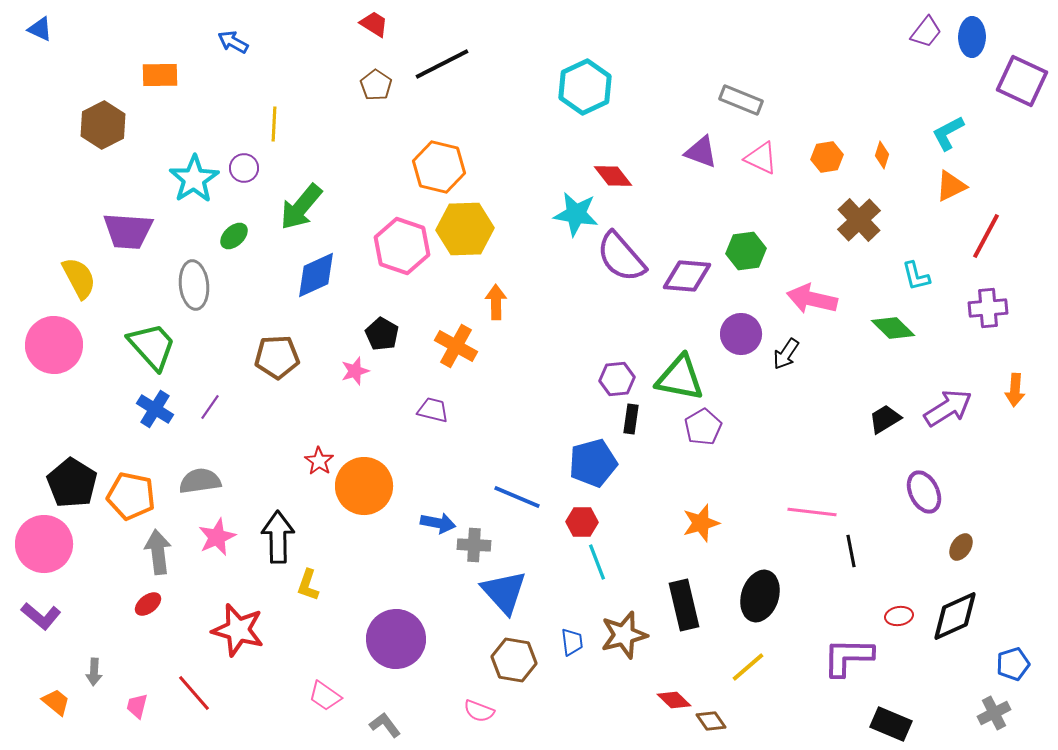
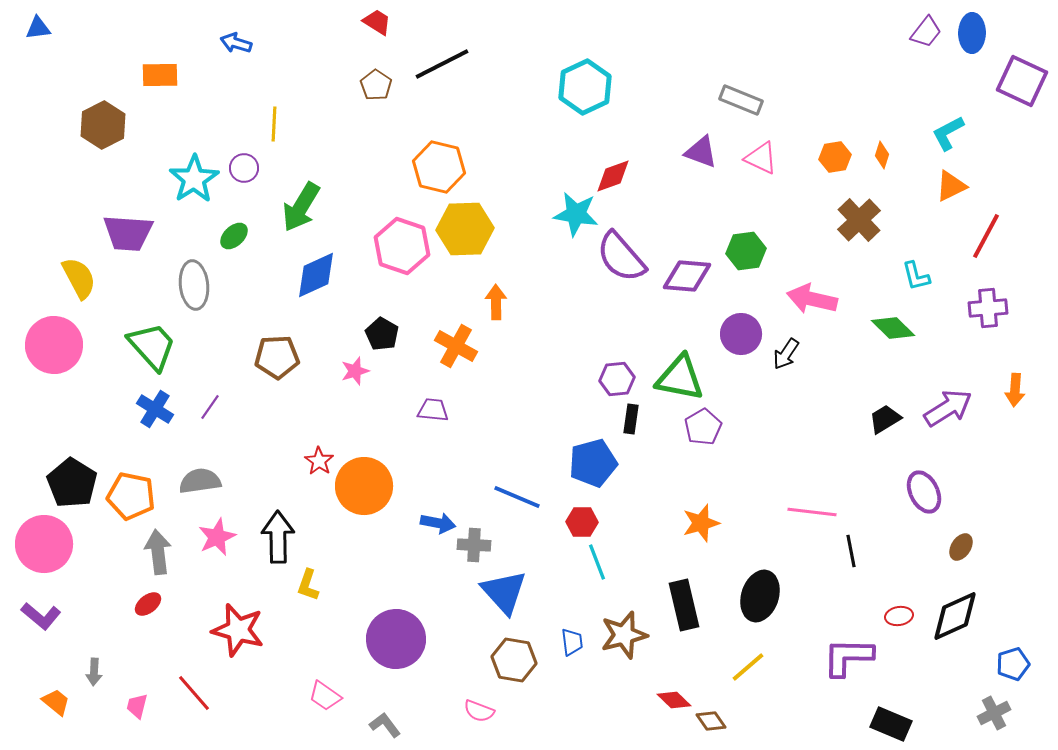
red trapezoid at (374, 24): moved 3 px right, 2 px up
blue triangle at (40, 29): moved 2 px left, 1 px up; rotated 32 degrees counterclockwise
blue ellipse at (972, 37): moved 4 px up
blue arrow at (233, 42): moved 3 px right, 1 px down; rotated 12 degrees counterclockwise
orange hexagon at (827, 157): moved 8 px right
red diamond at (613, 176): rotated 72 degrees counterclockwise
green arrow at (301, 207): rotated 9 degrees counterclockwise
purple trapezoid at (128, 231): moved 2 px down
purple trapezoid at (433, 410): rotated 8 degrees counterclockwise
